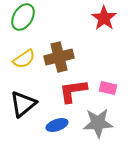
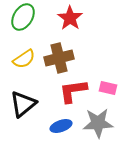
red star: moved 34 px left
brown cross: moved 1 px down
blue ellipse: moved 4 px right, 1 px down
